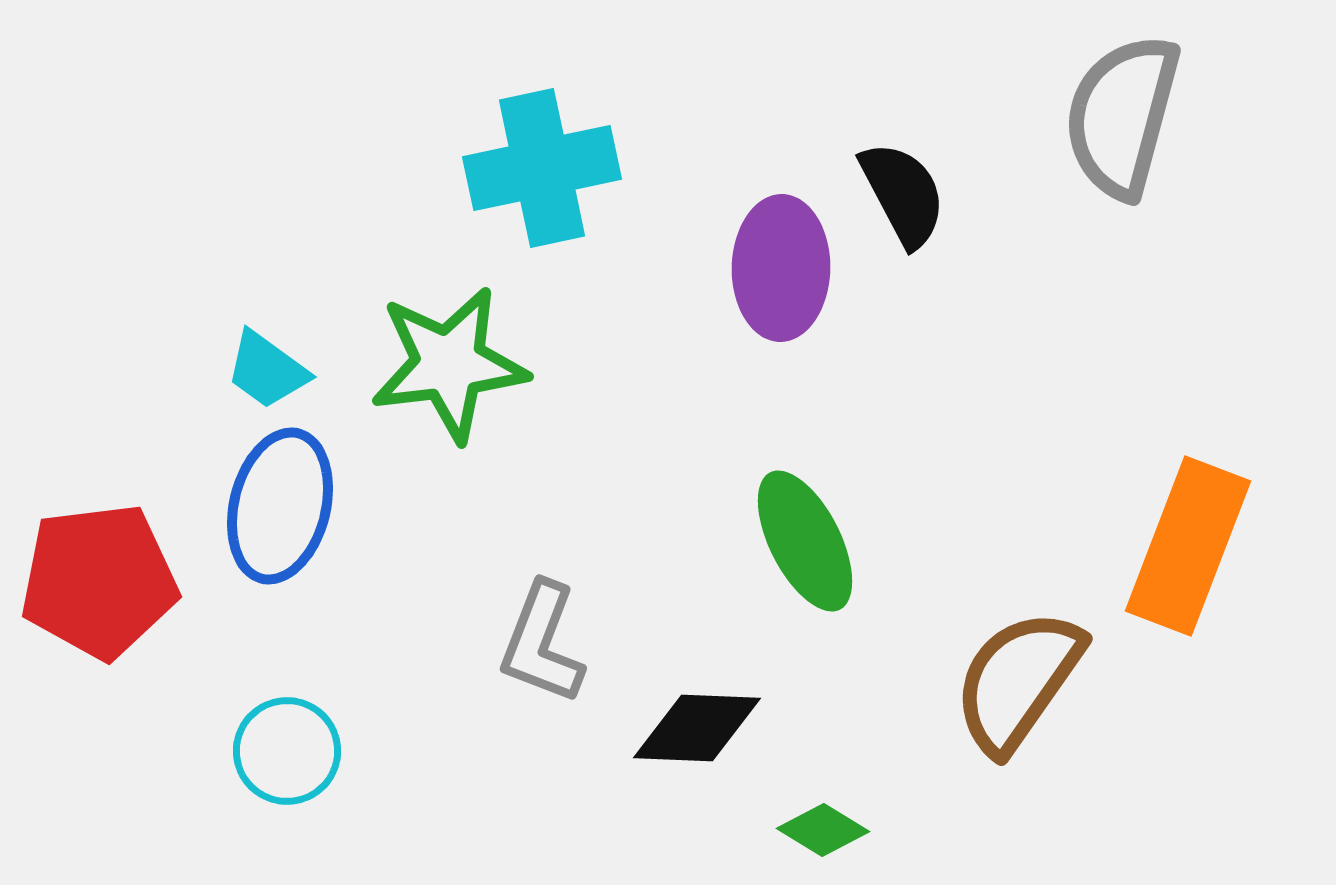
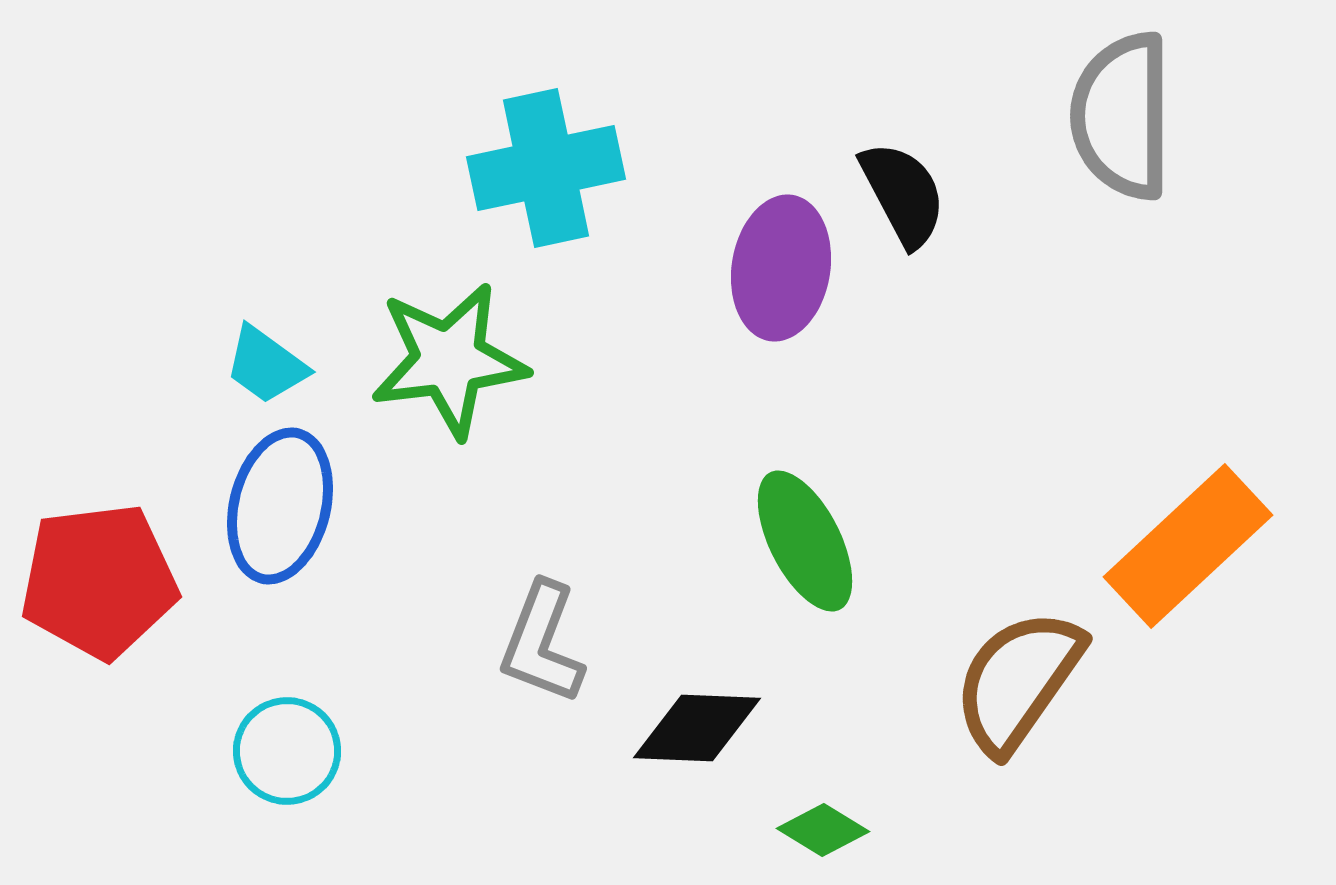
gray semicircle: rotated 15 degrees counterclockwise
cyan cross: moved 4 px right
purple ellipse: rotated 8 degrees clockwise
green star: moved 4 px up
cyan trapezoid: moved 1 px left, 5 px up
orange rectangle: rotated 26 degrees clockwise
